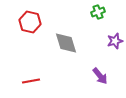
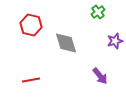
green cross: rotated 16 degrees counterclockwise
red hexagon: moved 1 px right, 3 px down
red line: moved 1 px up
